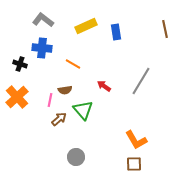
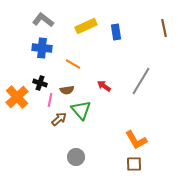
brown line: moved 1 px left, 1 px up
black cross: moved 20 px right, 19 px down
brown semicircle: moved 2 px right
green triangle: moved 2 px left
